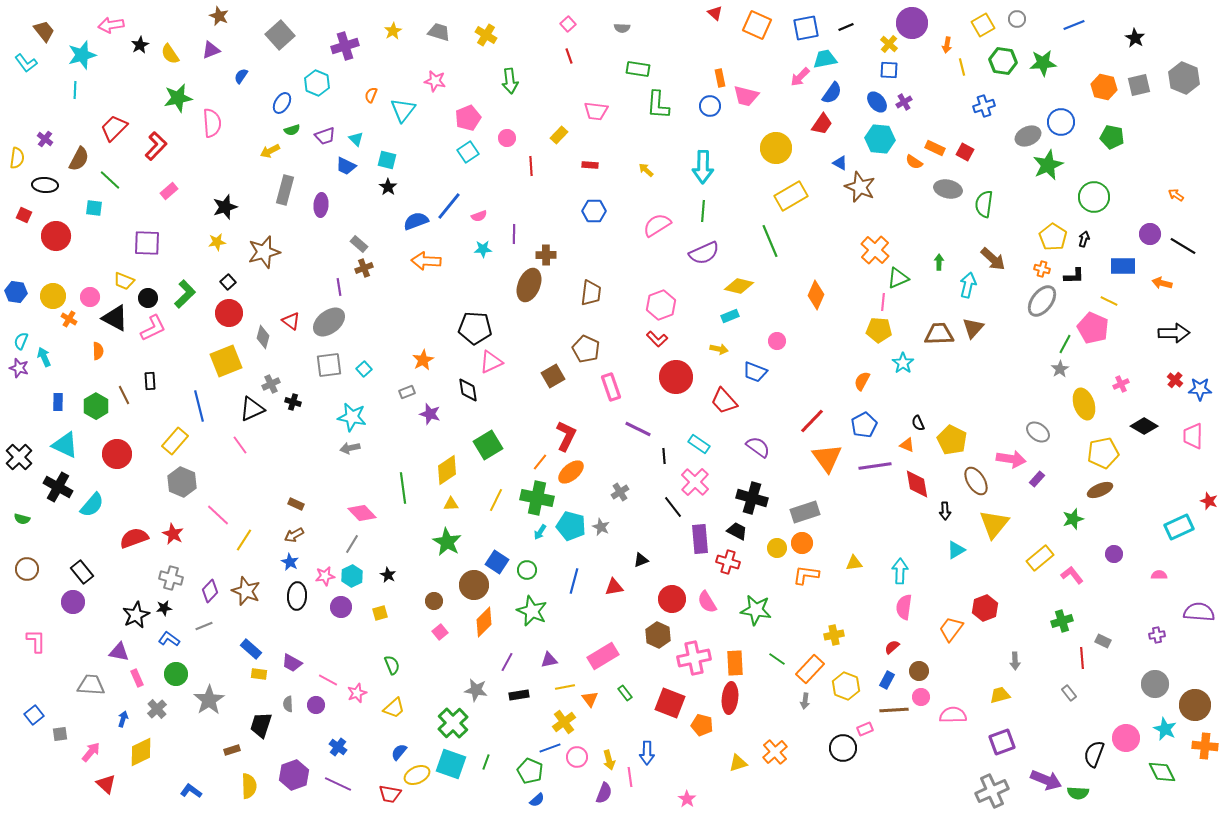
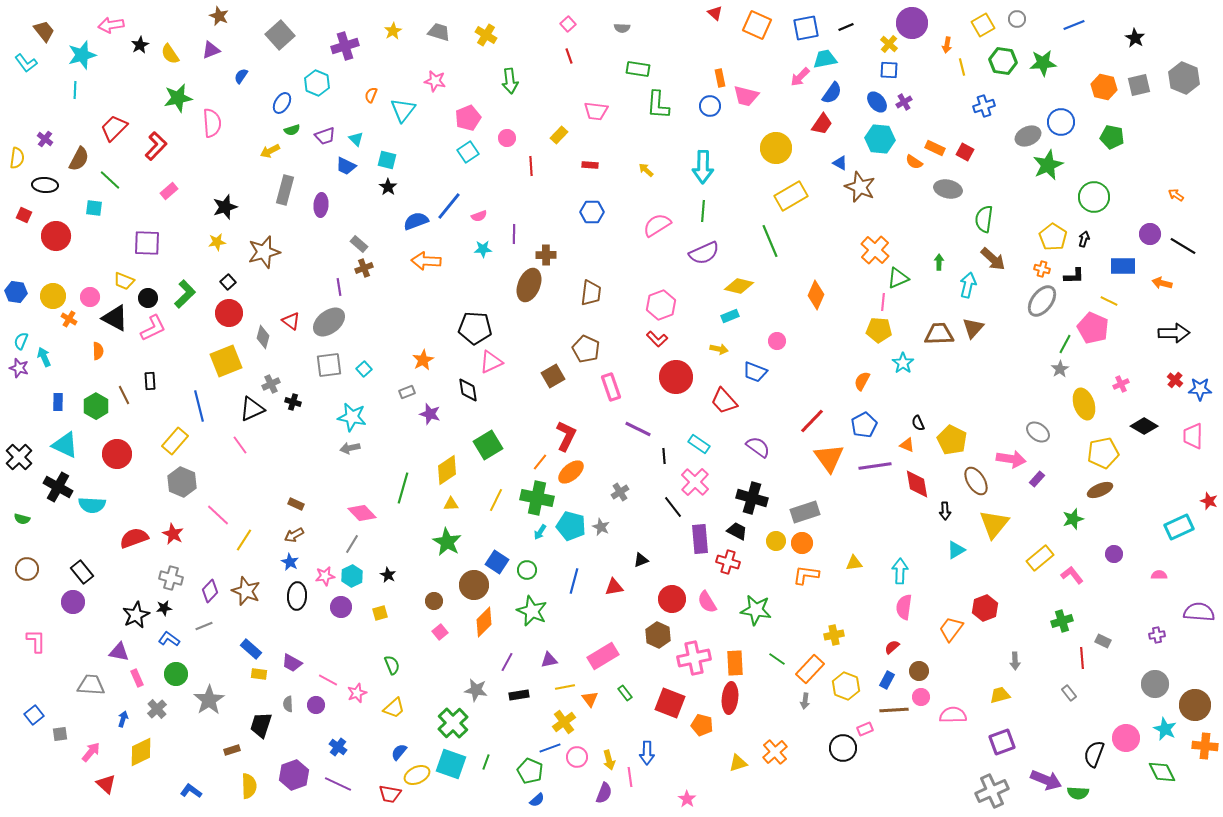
green semicircle at (984, 204): moved 15 px down
blue hexagon at (594, 211): moved 2 px left, 1 px down
orange triangle at (827, 458): moved 2 px right
green line at (403, 488): rotated 24 degrees clockwise
cyan semicircle at (92, 505): rotated 52 degrees clockwise
yellow circle at (777, 548): moved 1 px left, 7 px up
